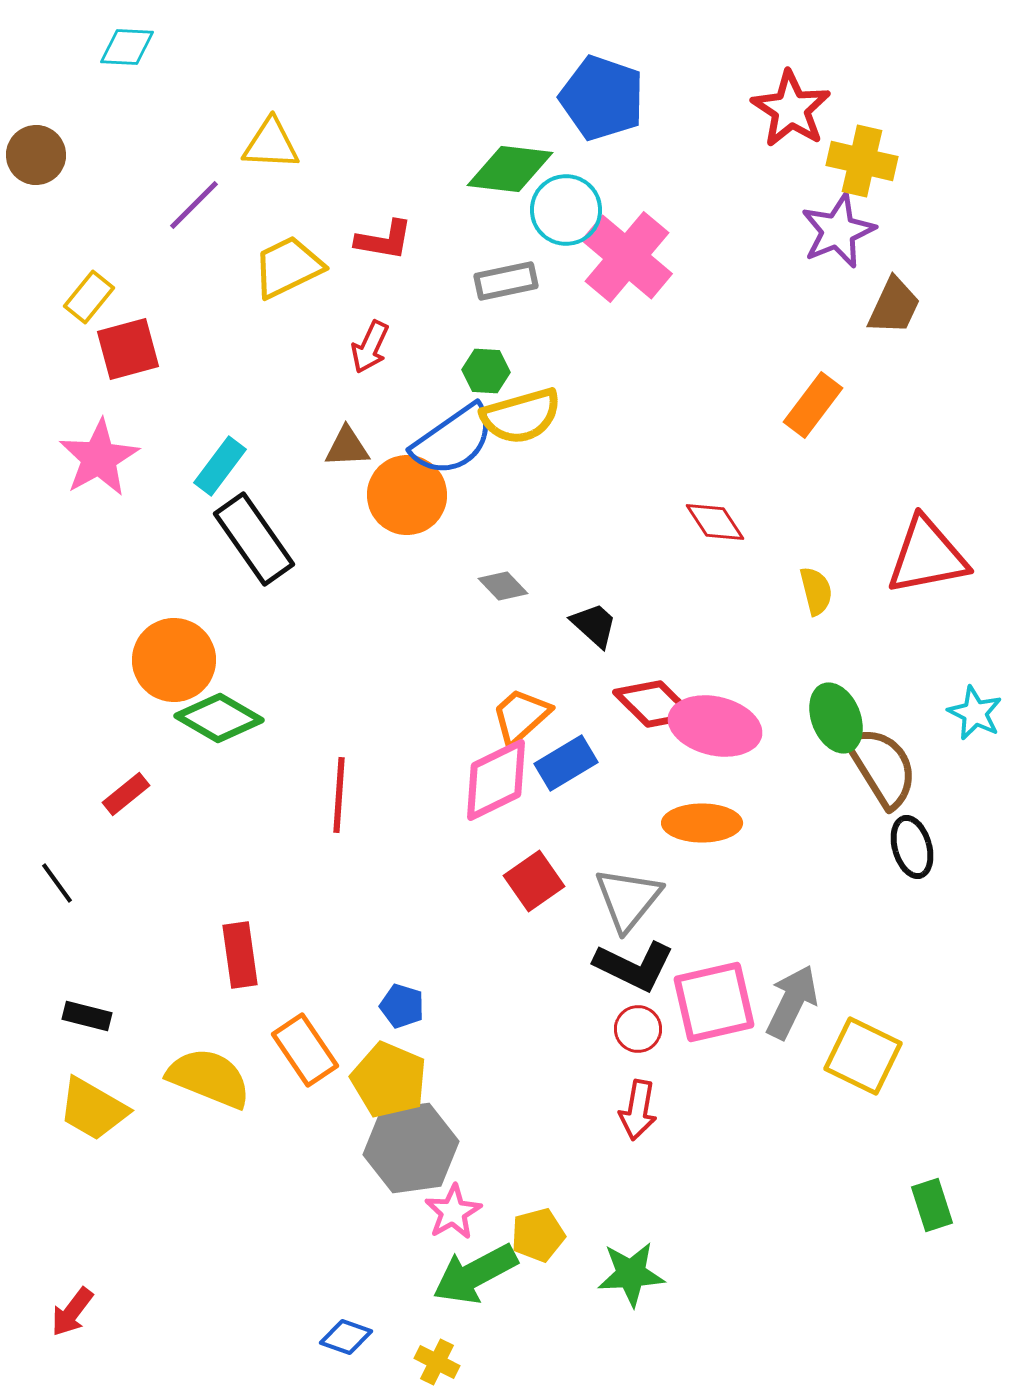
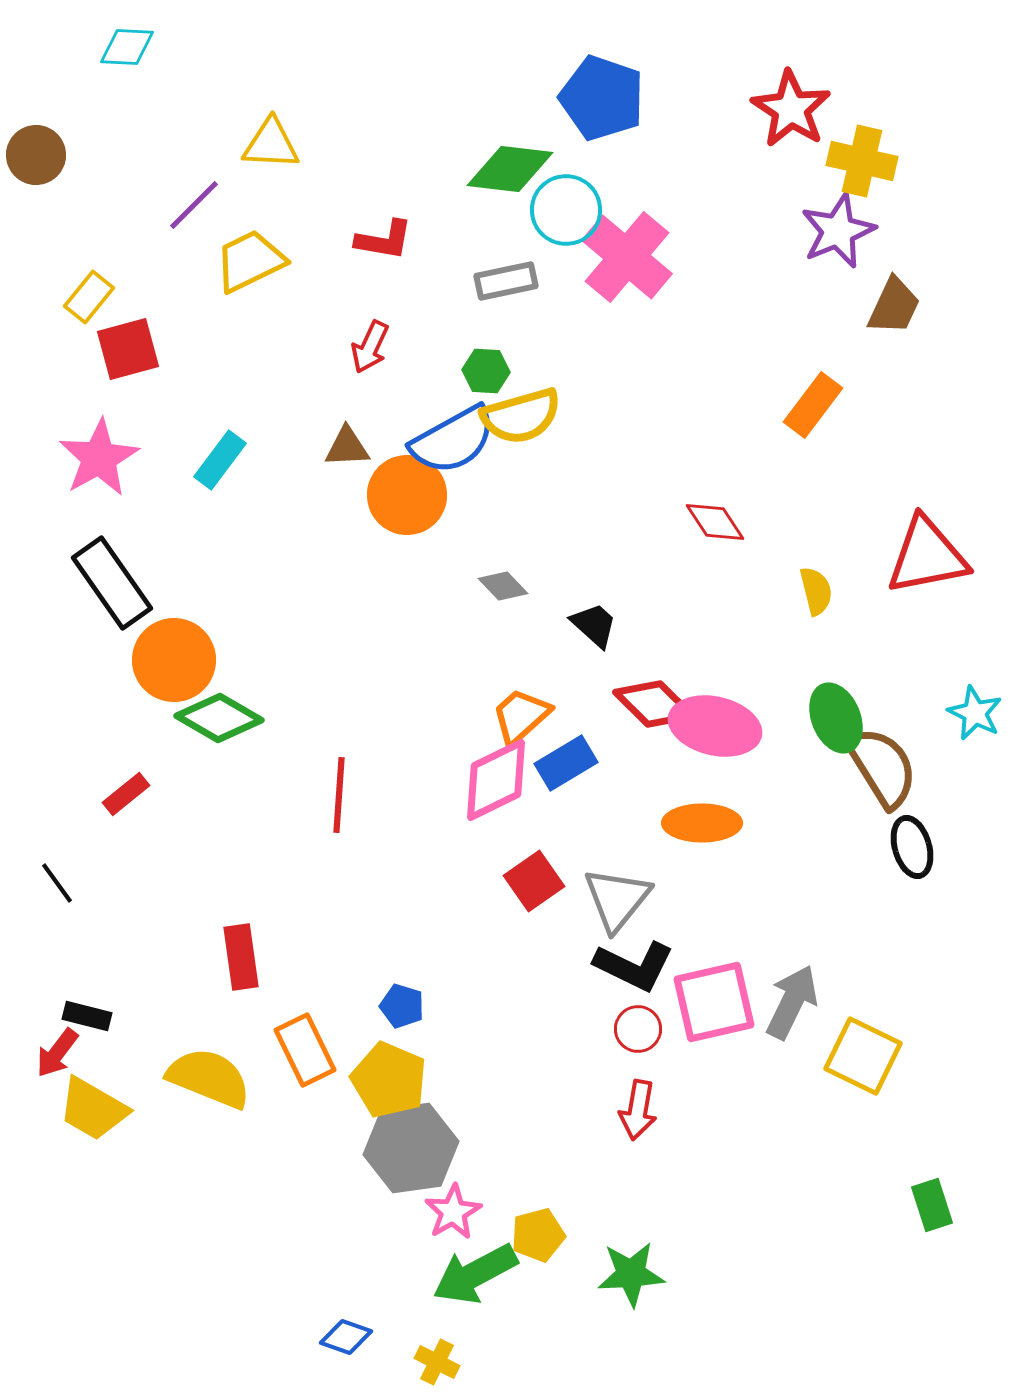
yellow trapezoid at (288, 267): moved 38 px left, 6 px up
blue semicircle at (453, 440): rotated 6 degrees clockwise
cyan rectangle at (220, 466): moved 6 px up
black rectangle at (254, 539): moved 142 px left, 44 px down
gray triangle at (628, 899): moved 11 px left
red rectangle at (240, 955): moved 1 px right, 2 px down
orange rectangle at (305, 1050): rotated 8 degrees clockwise
red arrow at (72, 1312): moved 15 px left, 259 px up
